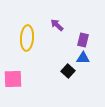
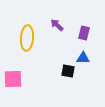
purple rectangle: moved 1 px right, 7 px up
black square: rotated 32 degrees counterclockwise
